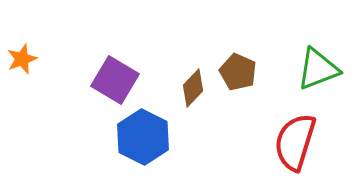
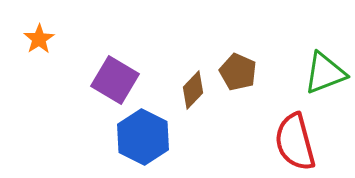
orange star: moved 17 px right, 20 px up; rotated 12 degrees counterclockwise
green triangle: moved 7 px right, 4 px down
brown diamond: moved 2 px down
red semicircle: rotated 32 degrees counterclockwise
